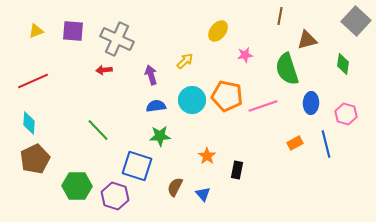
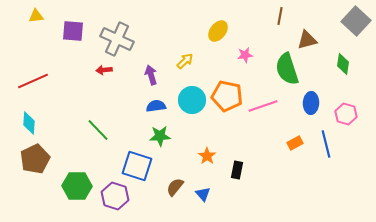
yellow triangle: moved 15 px up; rotated 14 degrees clockwise
brown semicircle: rotated 12 degrees clockwise
